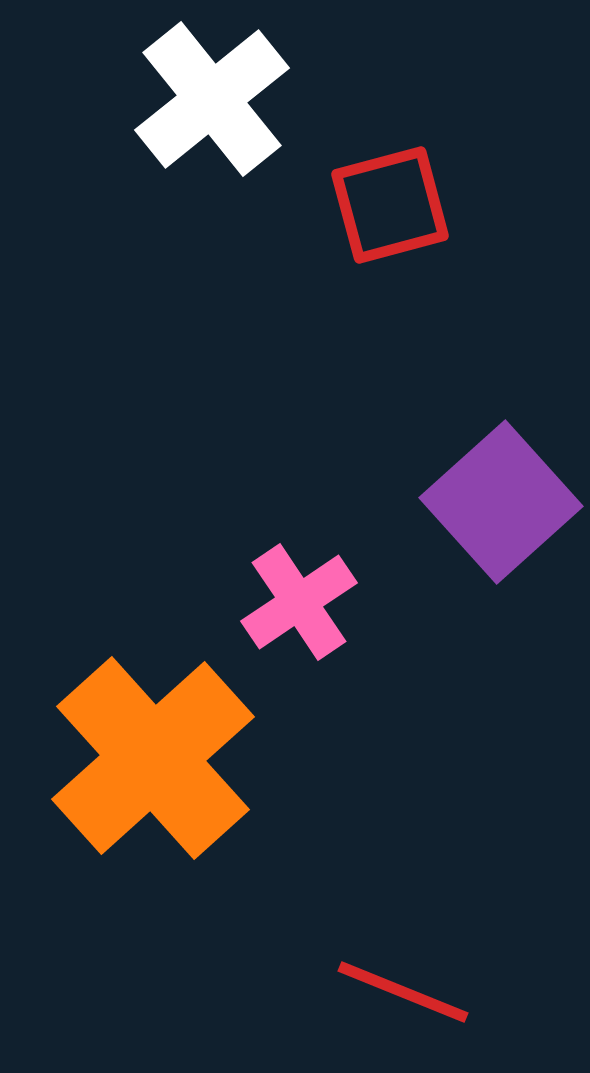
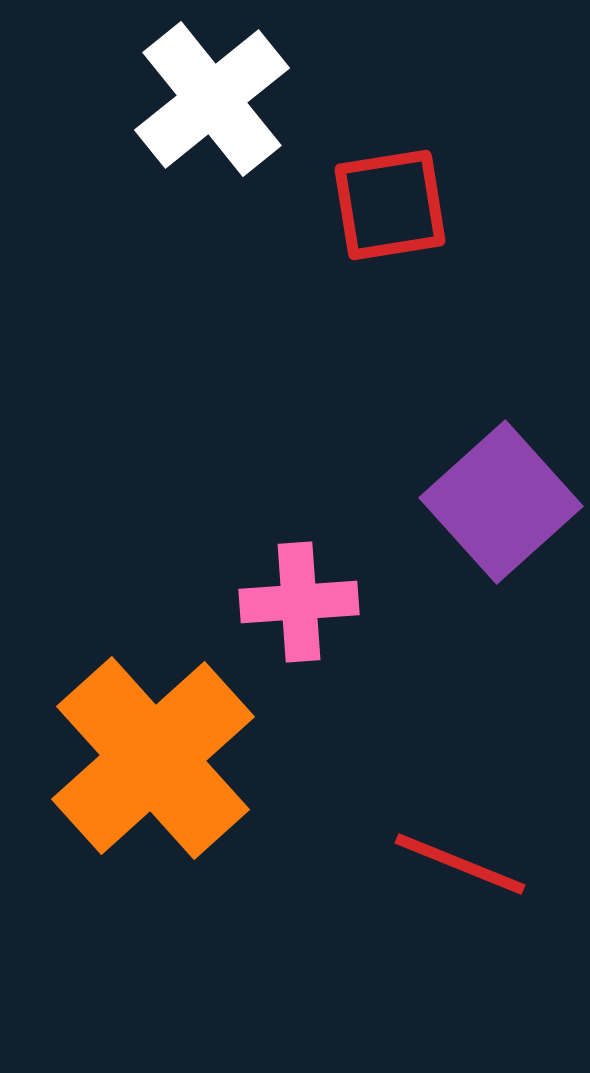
red square: rotated 6 degrees clockwise
pink cross: rotated 30 degrees clockwise
red line: moved 57 px right, 128 px up
